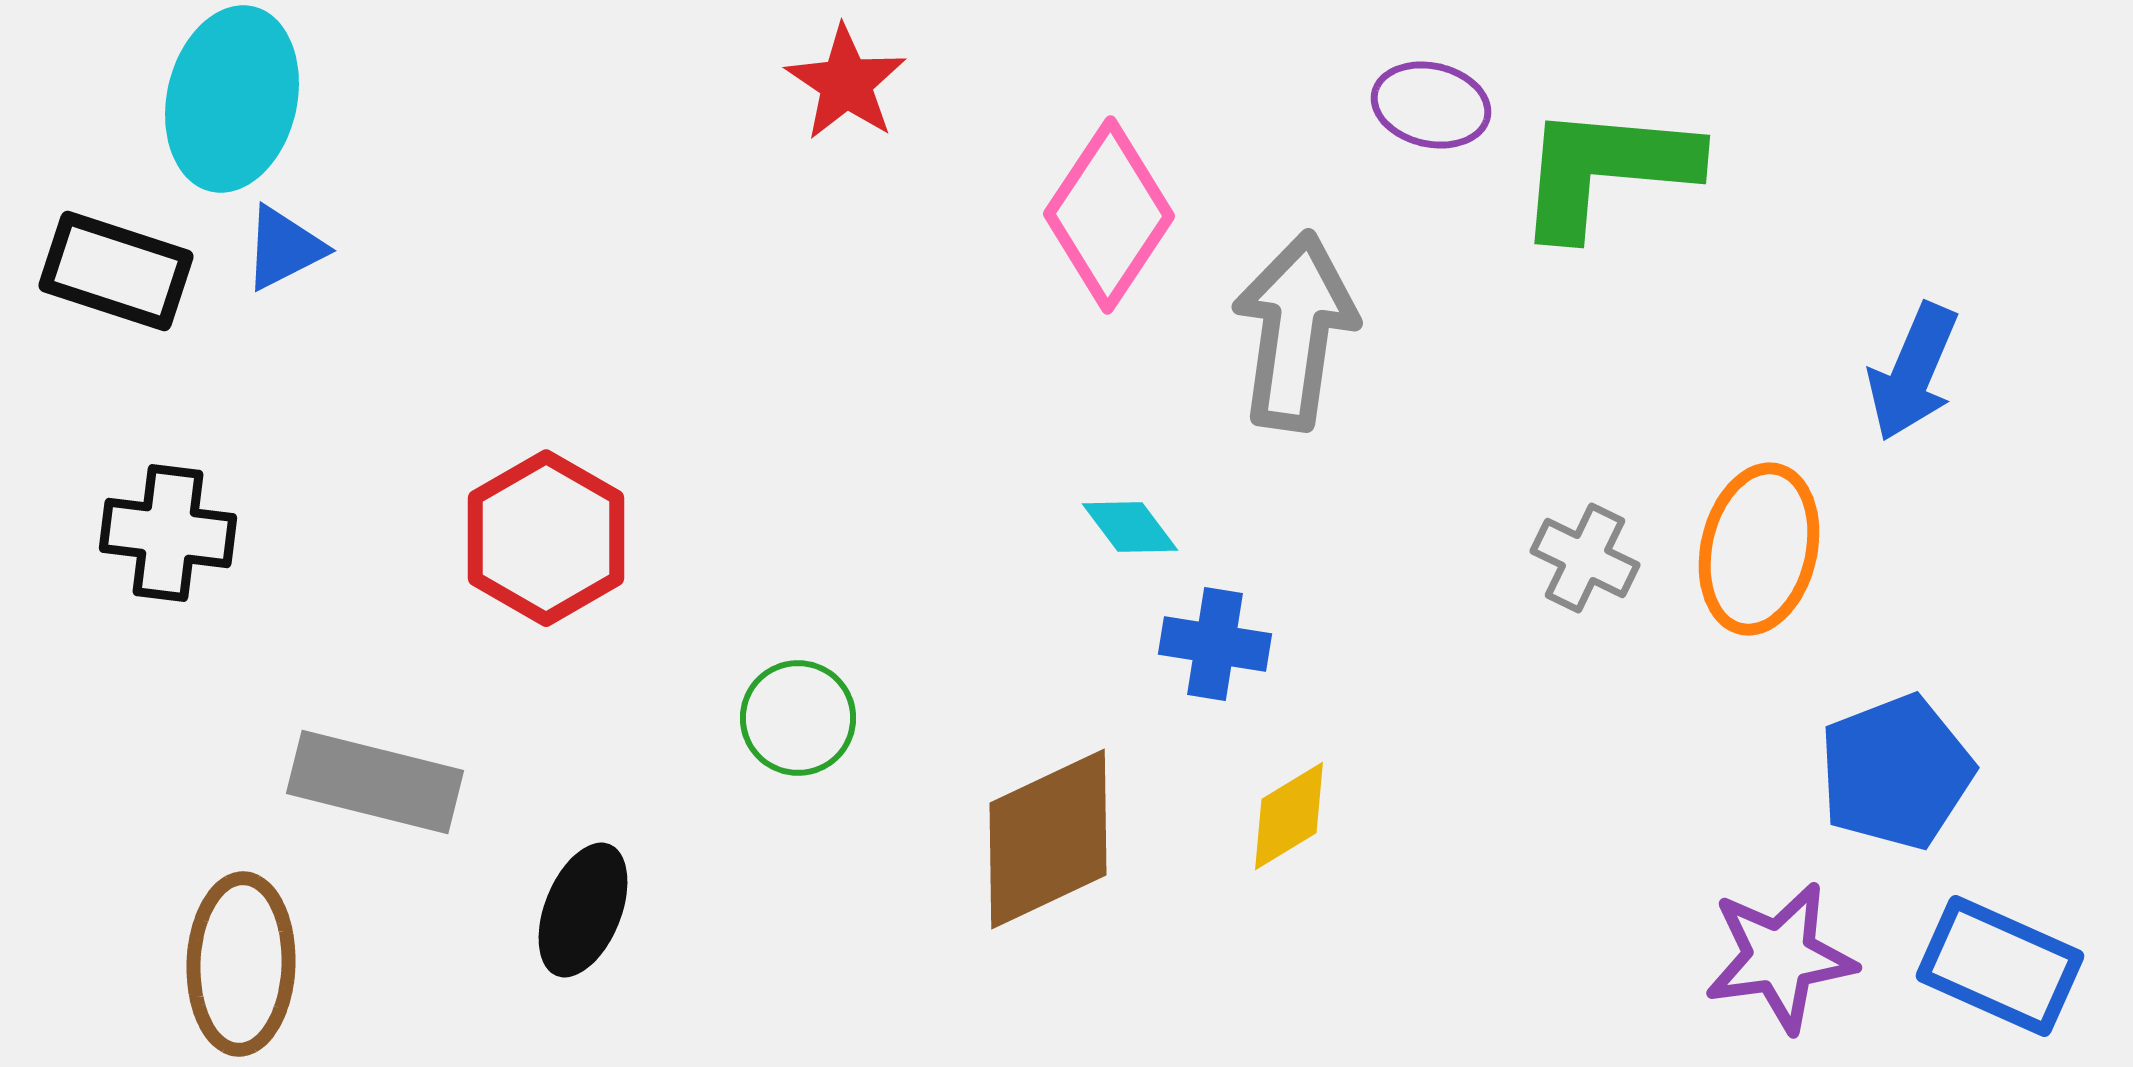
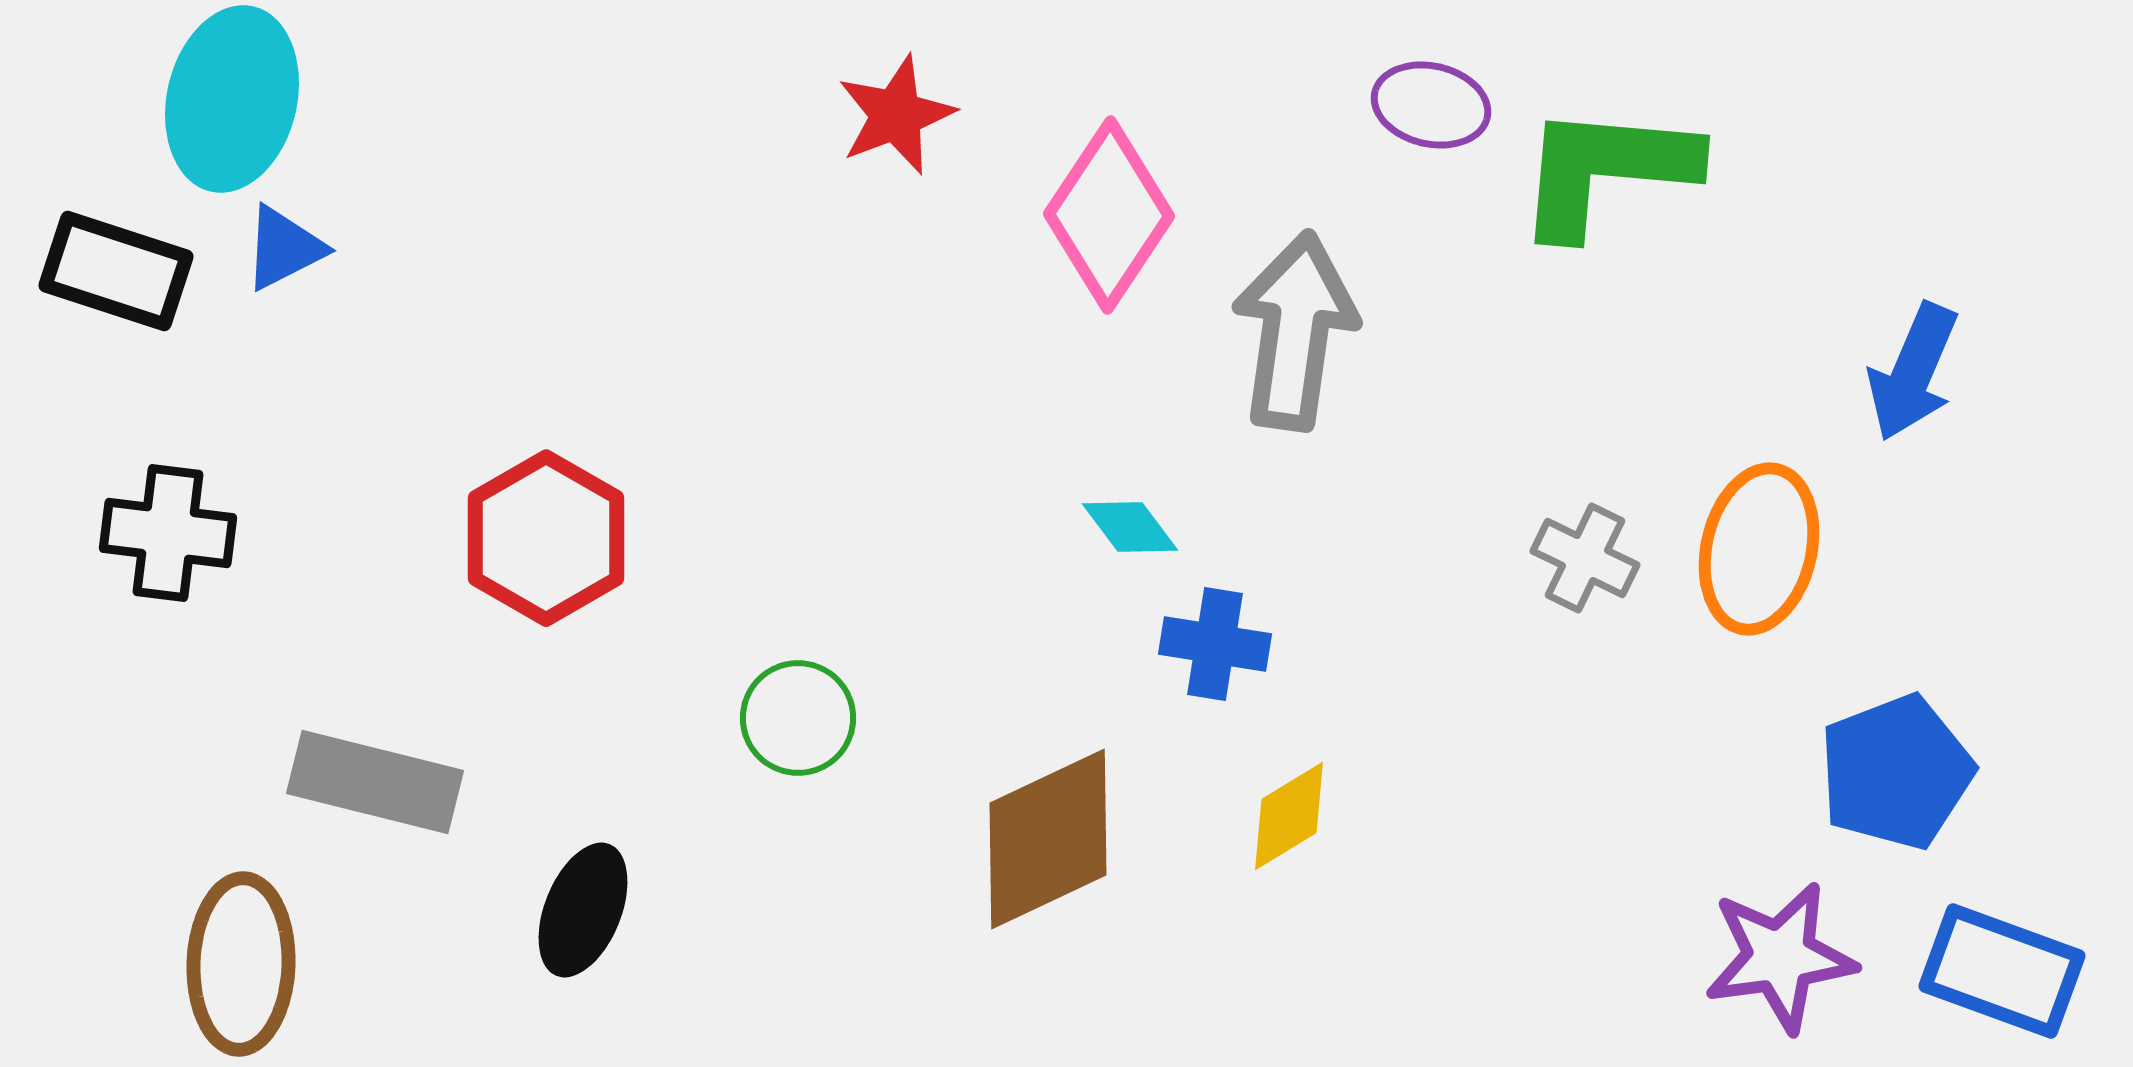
red star: moved 50 px right, 32 px down; rotated 17 degrees clockwise
blue rectangle: moved 2 px right, 5 px down; rotated 4 degrees counterclockwise
